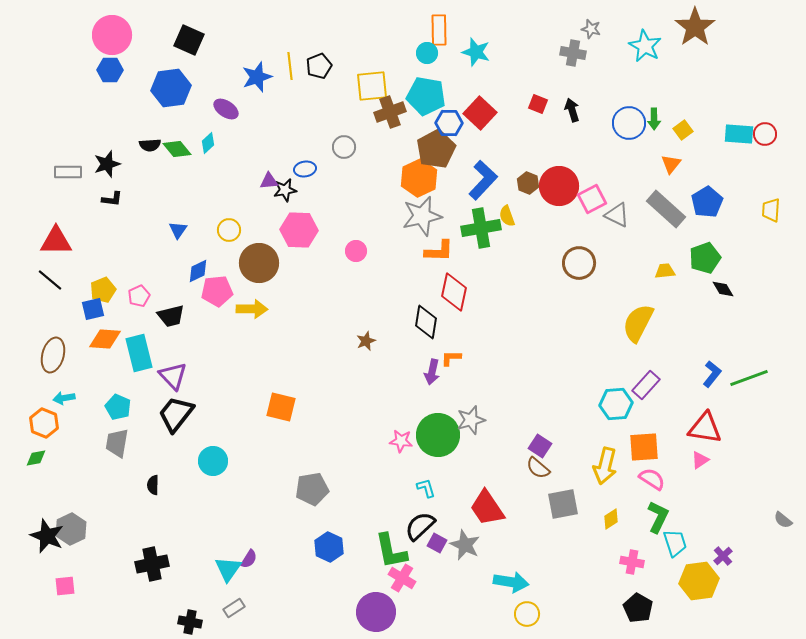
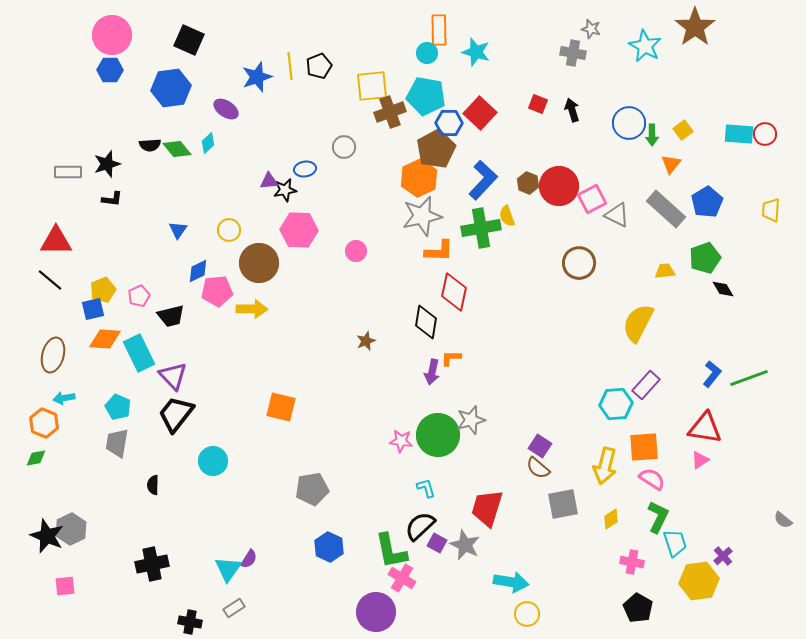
green arrow at (654, 119): moved 2 px left, 16 px down
cyan rectangle at (139, 353): rotated 12 degrees counterclockwise
red trapezoid at (487, 508): rotated 51 degrees clockwise
